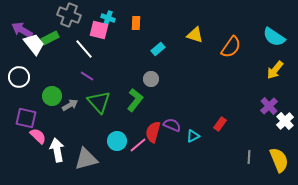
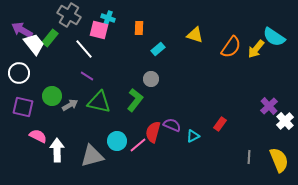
gray cross: rotated 10 degrees clockwise
orange rectangle: moved 3 px right, 5 px down
green rectangle: rotated 24 degrees counterclockwise
yellow arrow: moved 19 px left, 21 px up
white circle: moved 4 px up
green triangle: rotated 35 degrees counterclockwise
purple square: moved 3 px left, 11 px up
pink semicircle: rotated 18 degrees counterclockwise
white arrow: rotated 10 degrees clockwise
gray triangle: moved 6 px right, 3 px up
